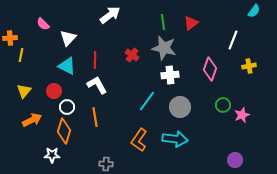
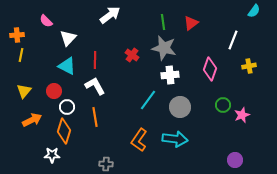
pink semicircle: moved 3 px right, 3 px up
orange cross: moved 7 px right, 3 px up
white L-shape: moved 2 px left, 1 px down
cyan line: moved 1 px right, 1 px up
